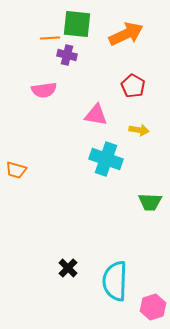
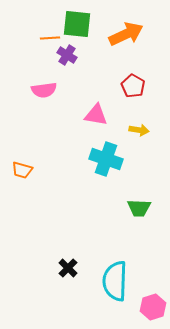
purple cross: rotated 18 degrees clockwise
orange trapezoid: moved 6 px right
green trapezoid: moved 11 px left, 6 px down
